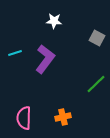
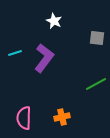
white star: rotated 21 degrees clockwise
gray square: rotated 21 degrees counterclockwise
purple L-shape: moved 1 px left, 1 px up
green line: rotated 15 degrees clockwise
orange cross: moved 1 px left
